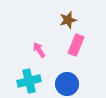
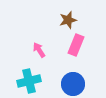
blue circle: moved 6 px right
